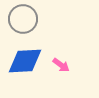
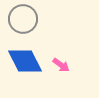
blue diamond: rotated 66 degrees clockwise
